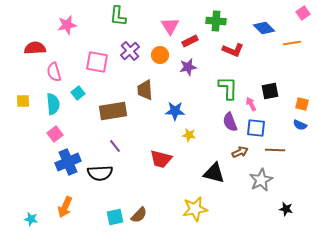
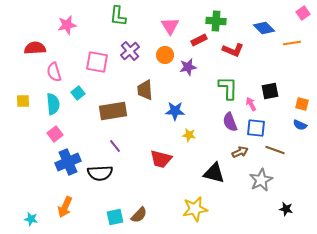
red rectangle at (190, 41): moved 9 px right, 1 px up
orange circle at (160, 55): moved 5 px right
brown line at (275, 150): rotated 18 degrees clockwise
